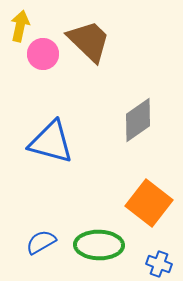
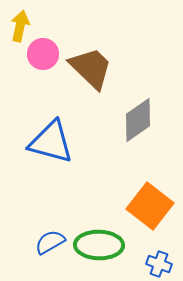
brown trapezoid: moved 2 px right, 27 px down
orange square: moved 1 px right, 3 px down
blue semicircle: moved 9 px right
